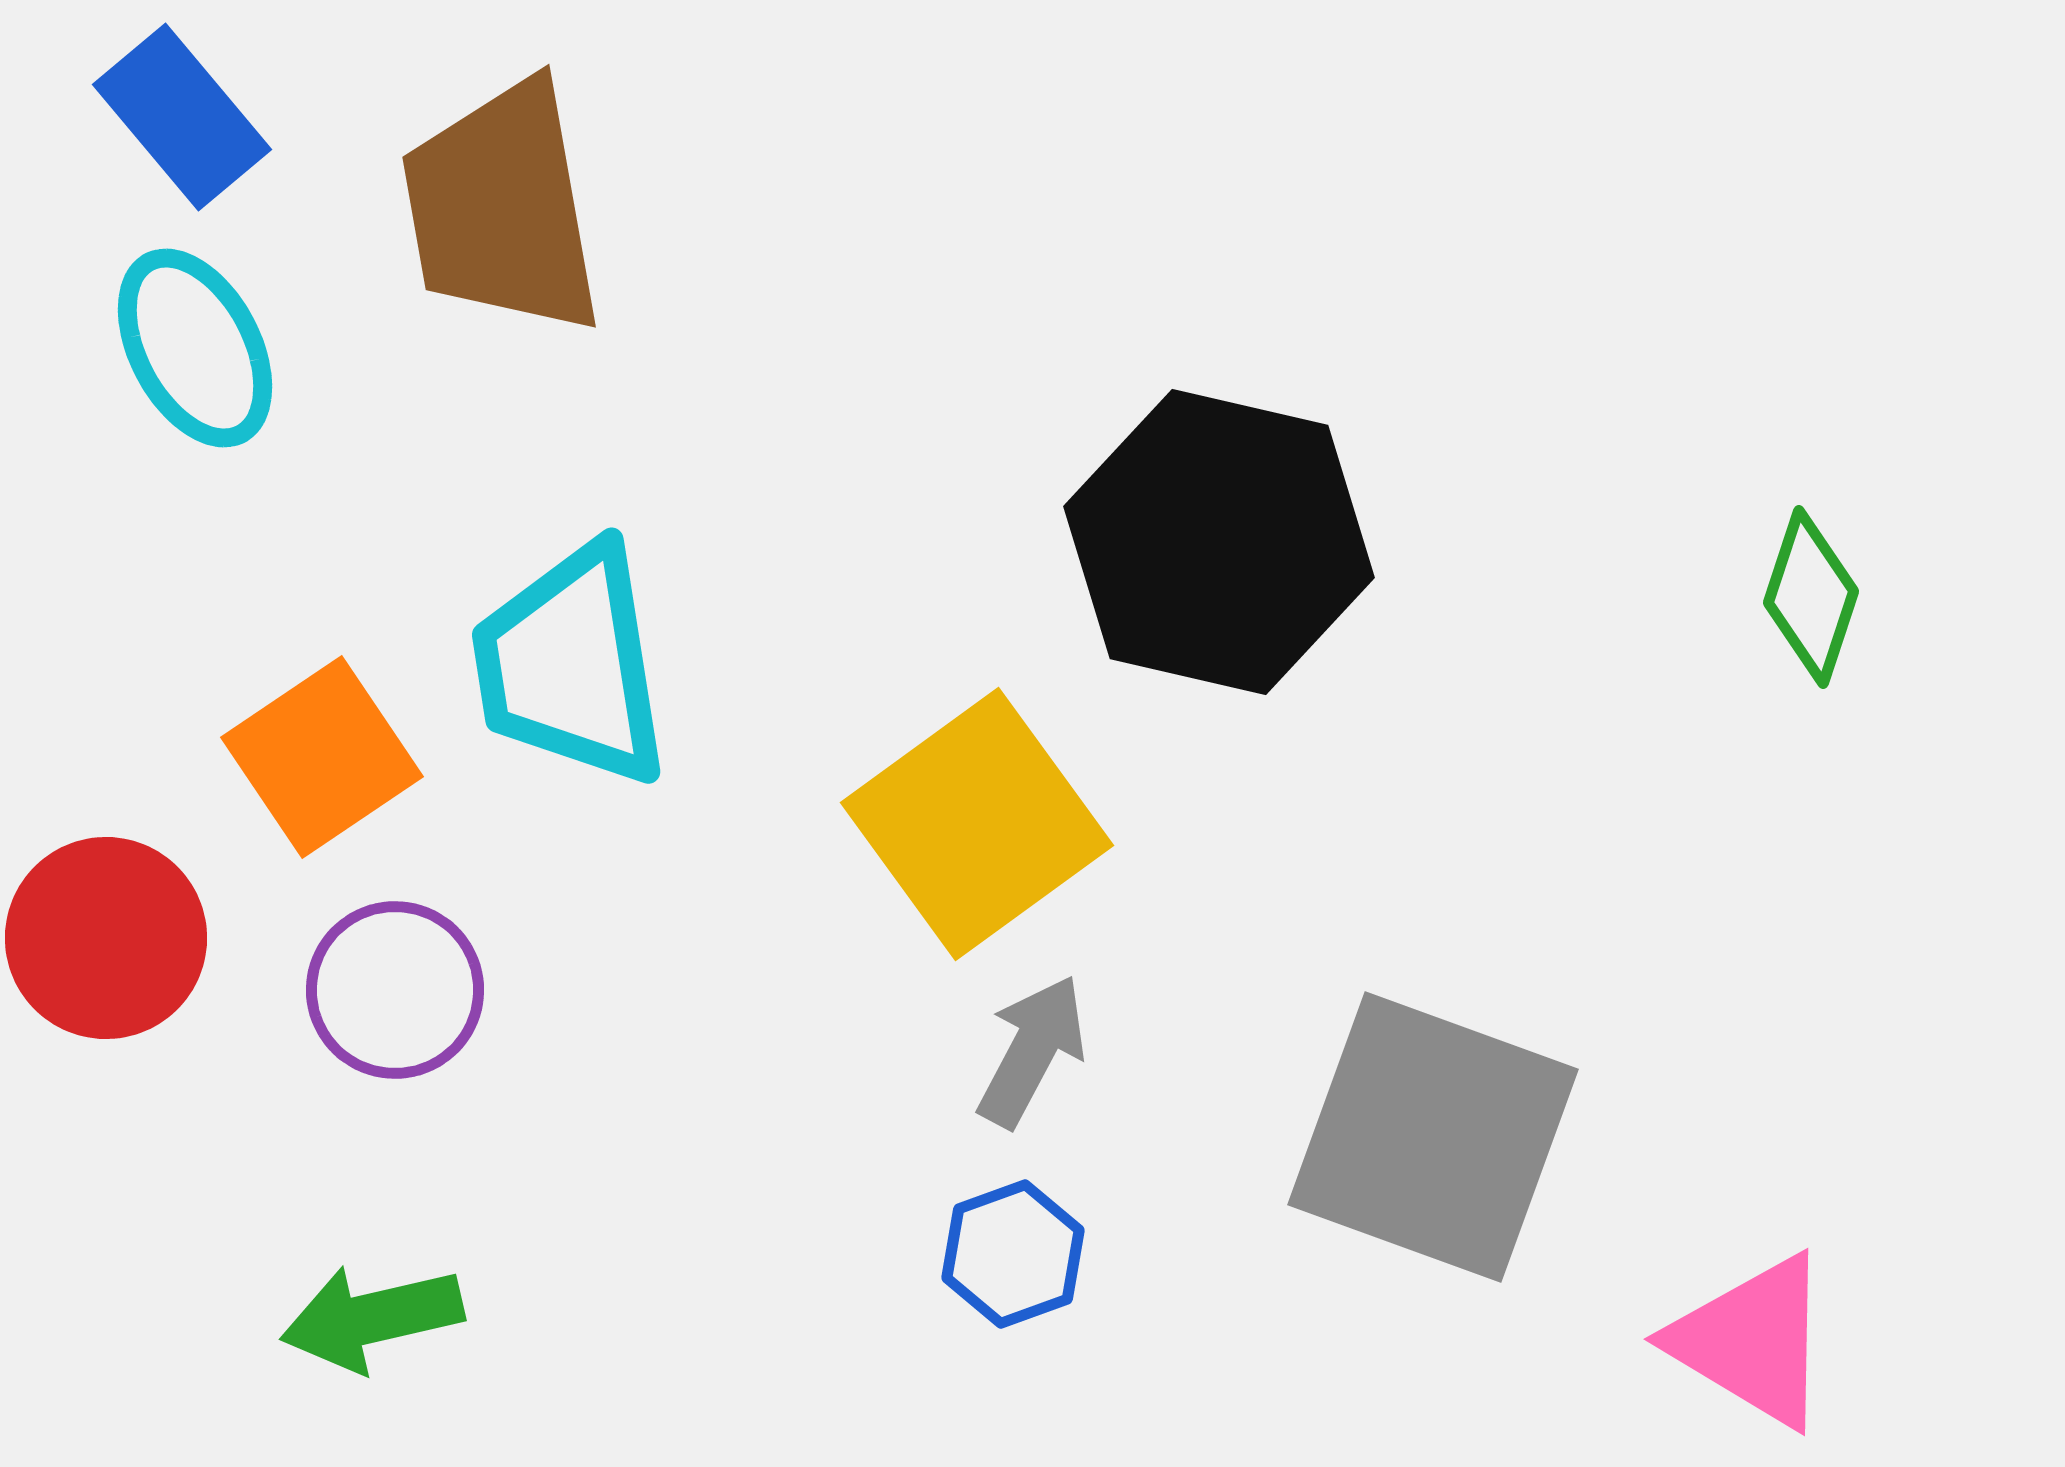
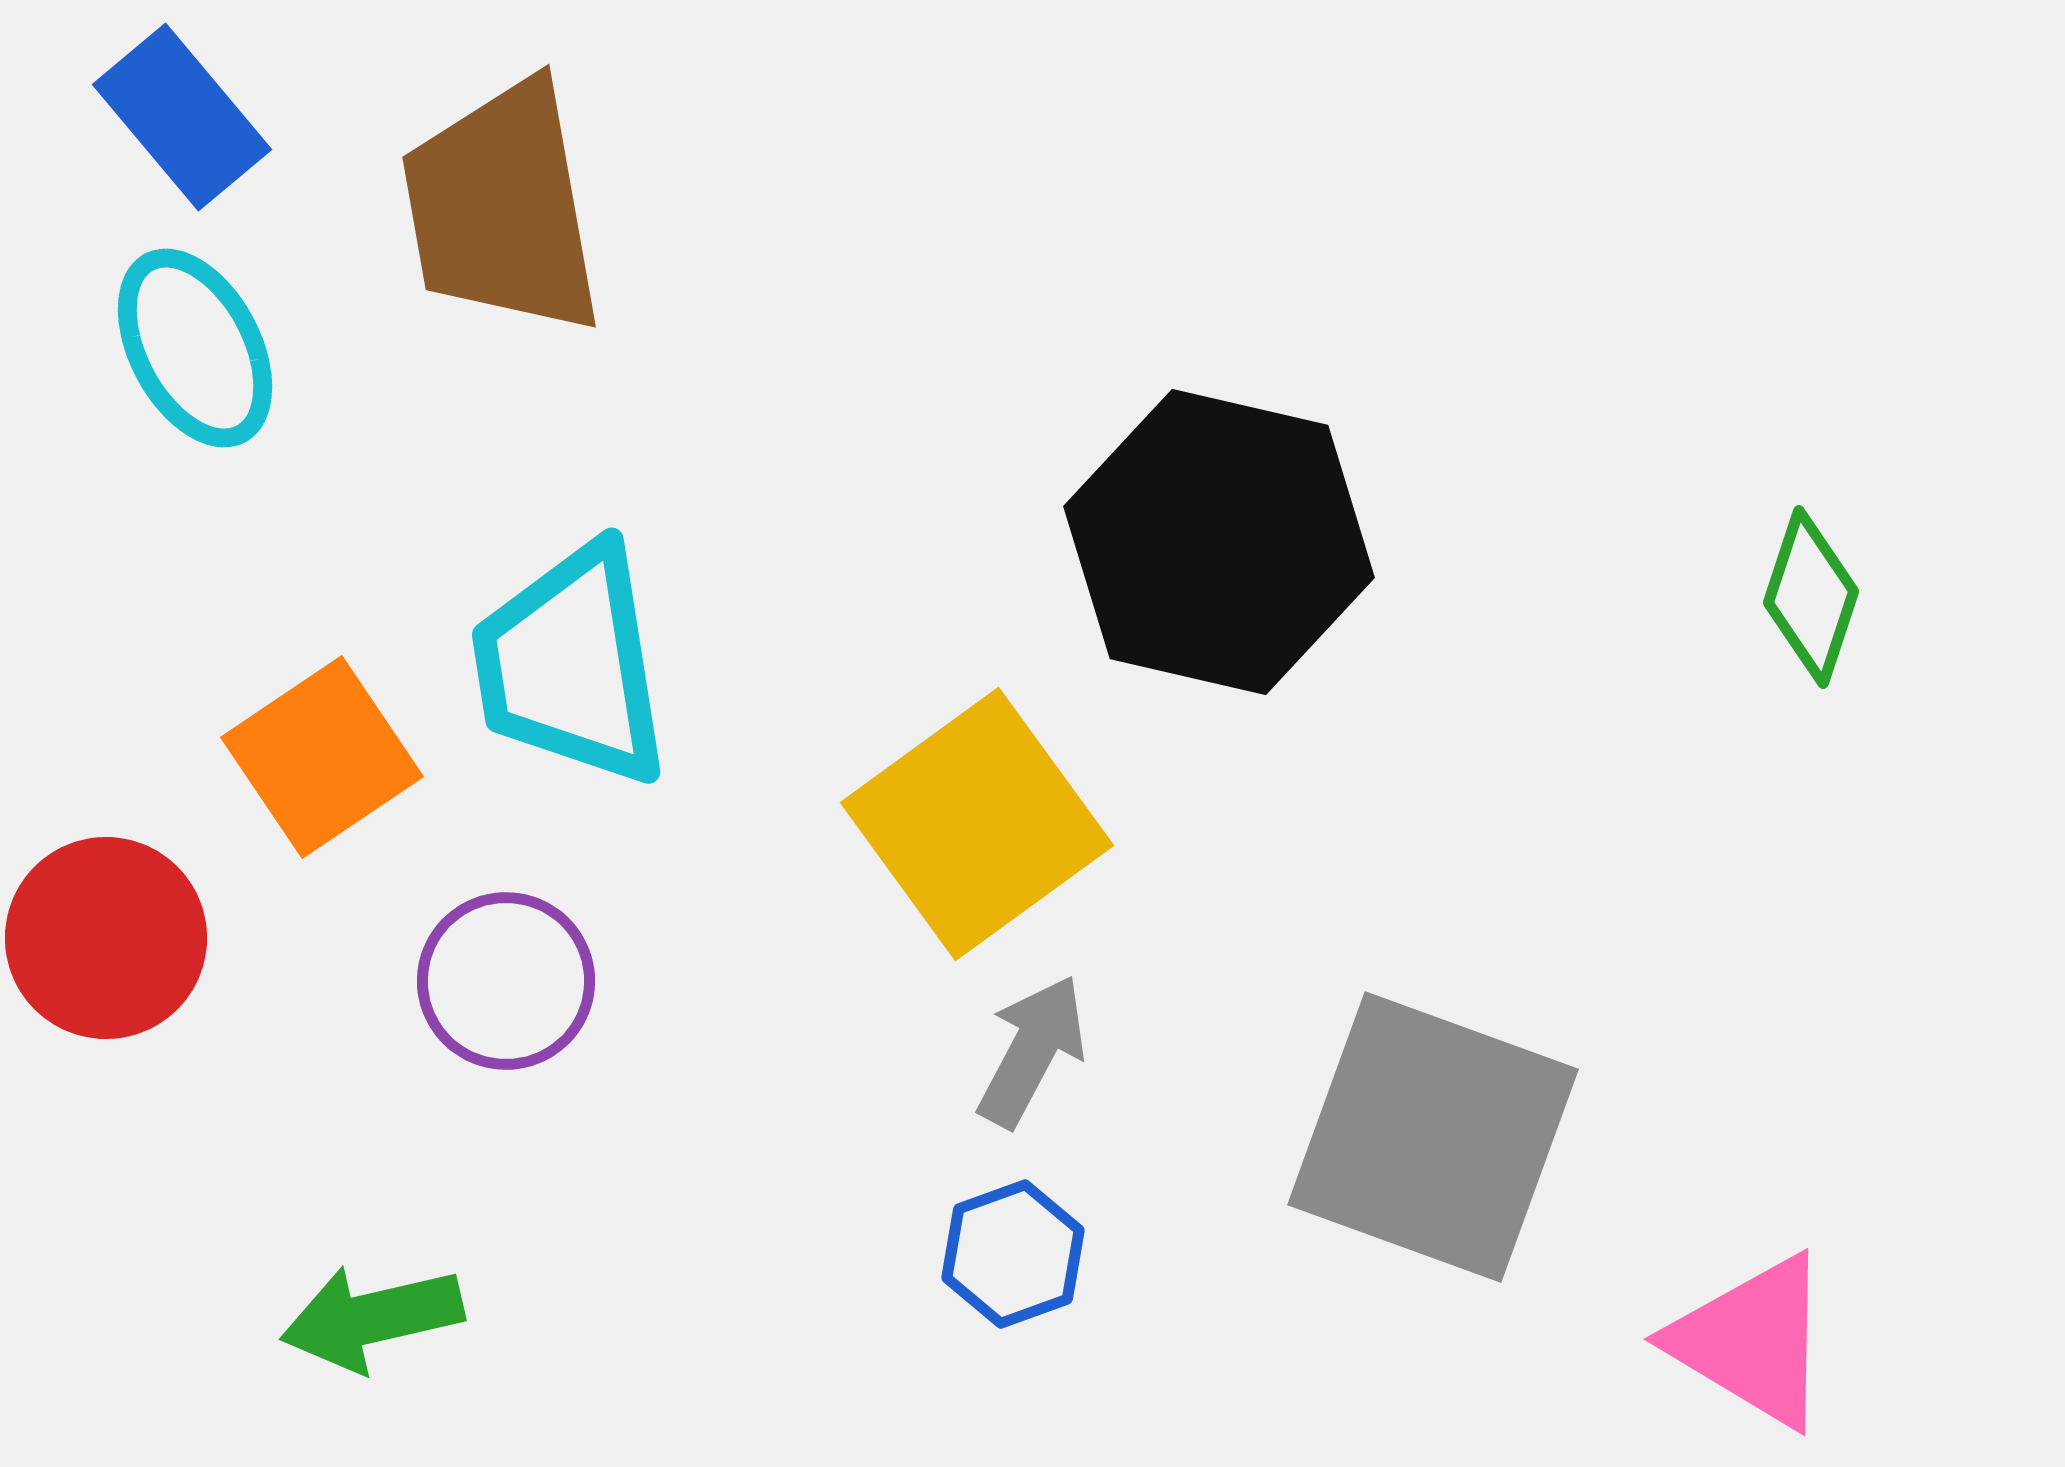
purple circle: moved 111 px right, 9 px up
